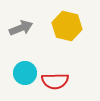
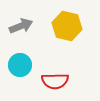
gray arrow: moved 2 px up
cyan circle: moved 5 px left, 8 px up
